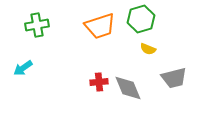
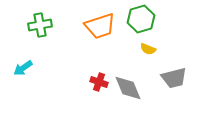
green cross: moved 3 px right
red cross: rotated 24 degrees clockwise
